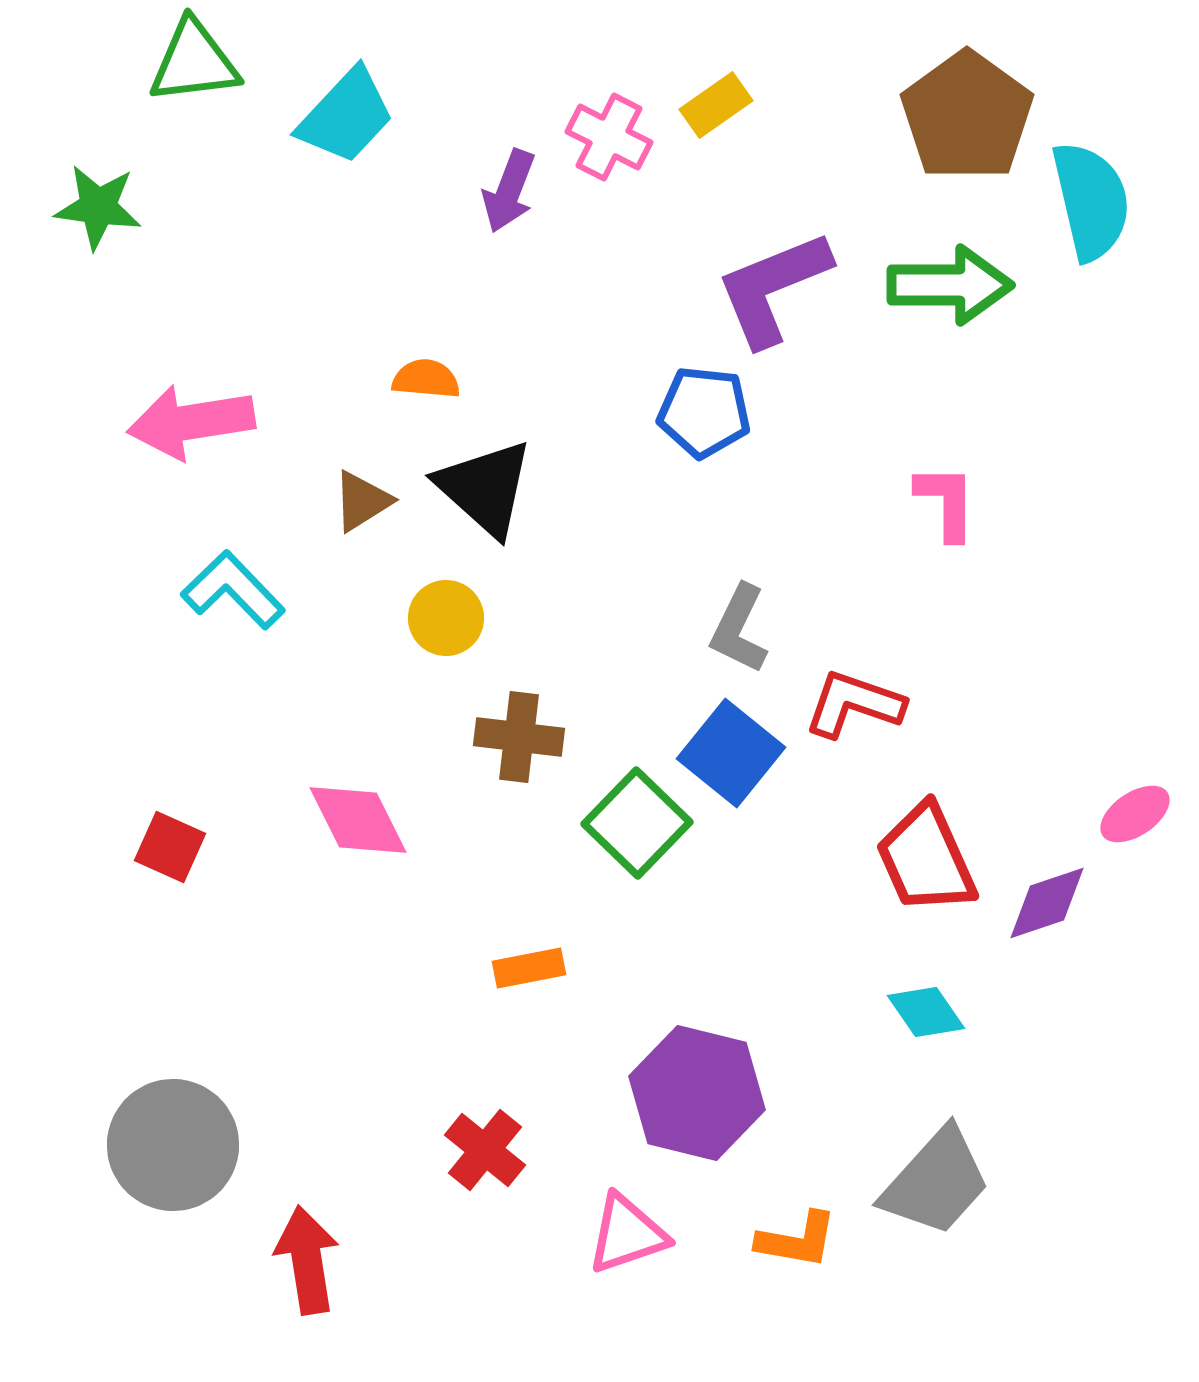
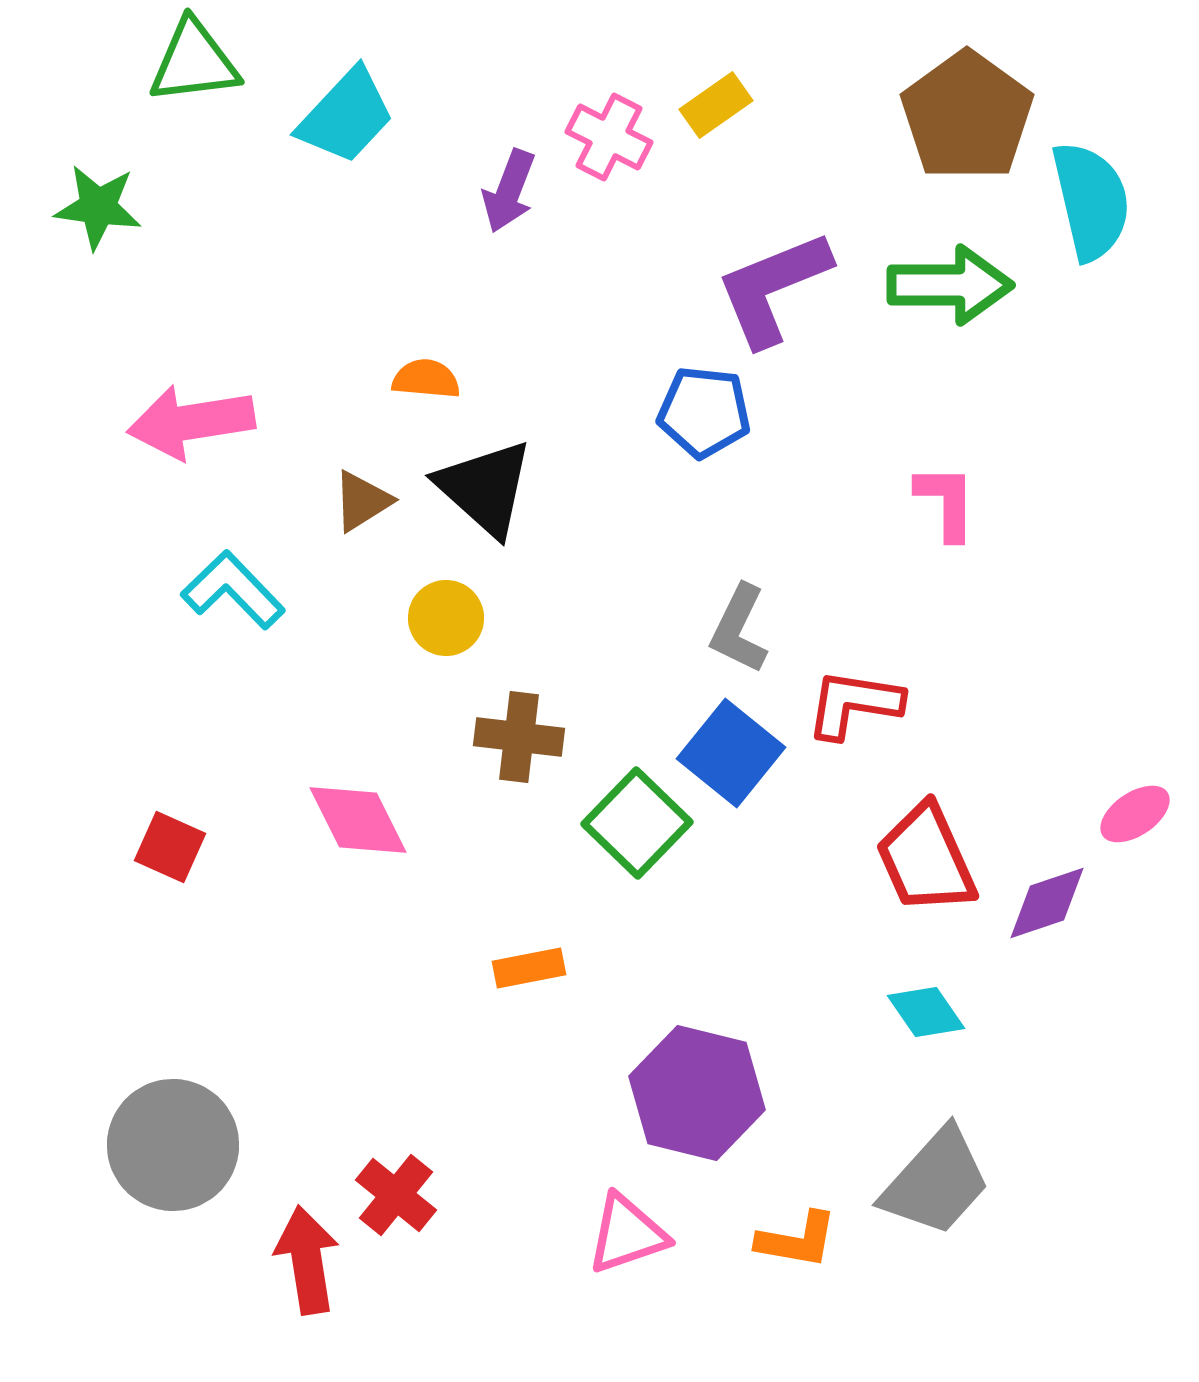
red L-shape: rotated 10 degrees counterclockwise
red cross: moved 89 px left, 45 px down
